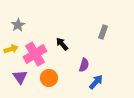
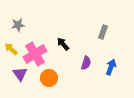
gray star: rotated 24 degrees clockwise
black arrow: moved 1 px right
yellow arrow: rotated 120 degrees counterclockwise
purple semicircle: moved 2 px right, 2 px up
purple triangle: moved 3 px up
blue arrow: moved 15 px right, 15 px up; rotated 21 degrees counterclockwise
